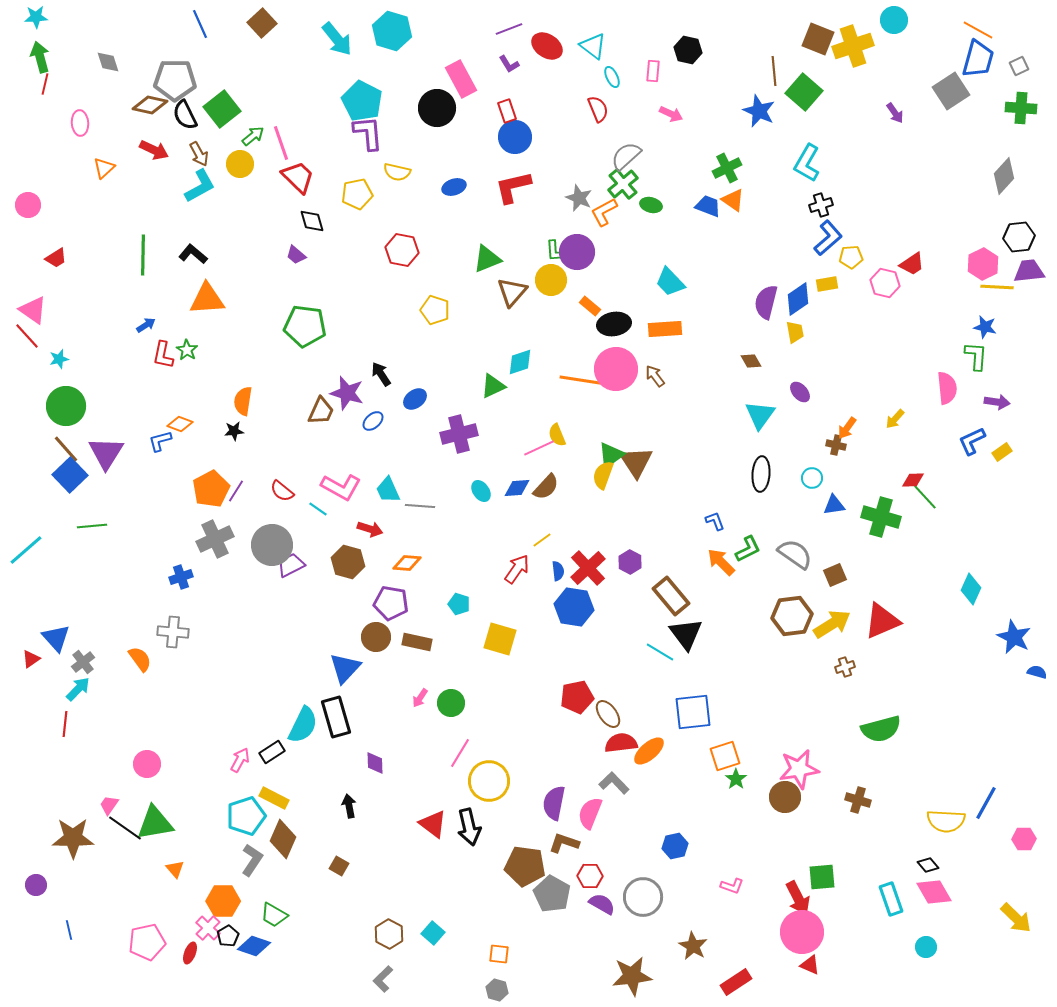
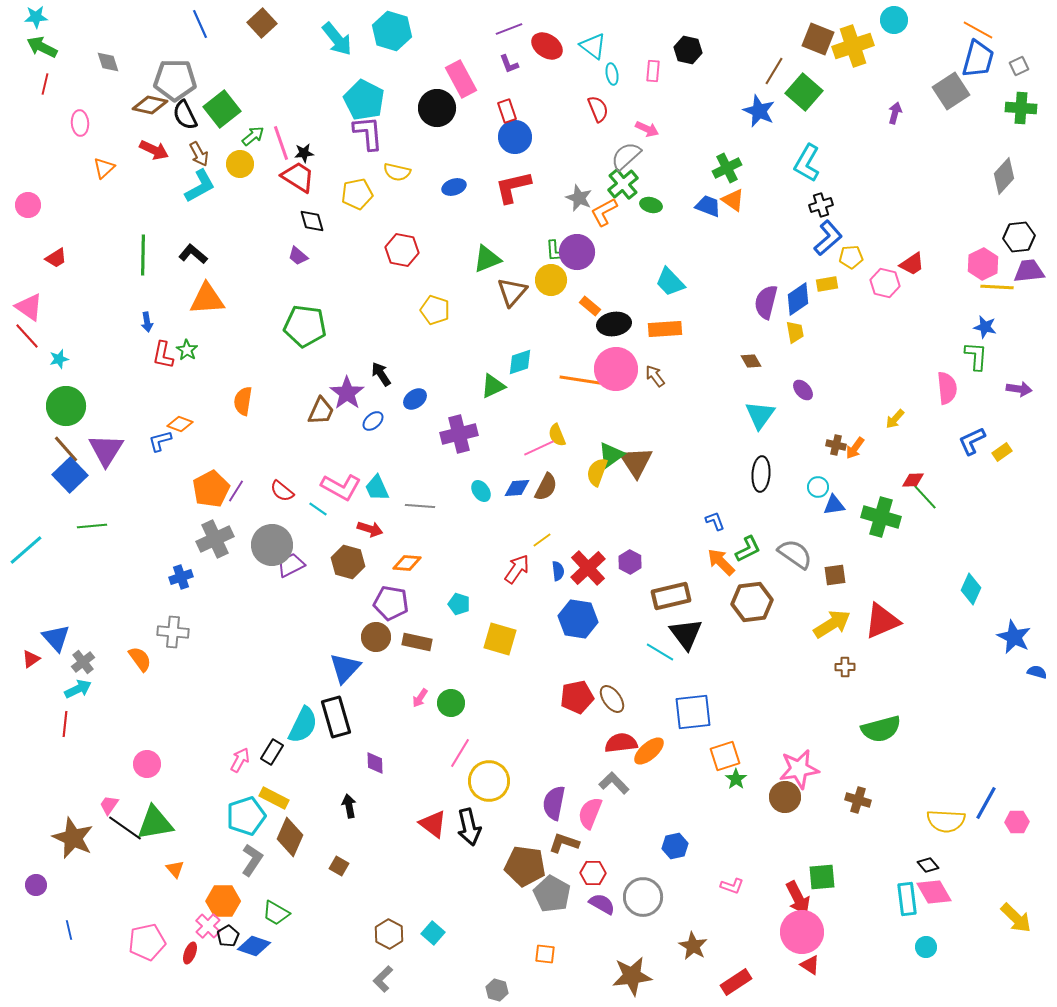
green arrow at (40, 57): moved 2 px right, 10 px up; rotated 48 degrees counterclockwise
purple L-shape at (509, 64): rotated 10 degrees clockwise
brown line at (774, 71): rotated 36 degrees clockwise
cyan ellipse at (612, 77): moved 3 px up; rotated 15 degrees clockwise
cyan pentagon at (362, 101): moved 2 px right, 1 px up
purple arrow at (895, 113): rotated 130 degrees counterclockwise
pink arrow at (671, 114): moved 24 px left, 15 px down
red trapezoid at (298, 177): rotated 12 degrees counterclockwise
purple trapezoid at (296, 255): moved 2 px right, 1 px down
pink triangle at (33, 310): moved 4 px left, 3 px up
blue arrow at (146, 325): moved 1 px right, 3 px up; rotated 114 degrees clockwise
purple ellipse at (800, 392): moved 3 px right, 2 px up
purple star at (347, 393): rotated 20 degrees clockwise
purple arrow at (997, 402): moved 22 px right, 13 px up
orange arrow at (847, 428): moved 8 px right, 20 px down
black star at (234, 431): moved 70 px right, 278 px up
purple triangle at (106, 453): moved 3 px up
yellow semicircle at (603, 475): moved 6 px left, 3 px up
cyan circle at (812, 478): moved 6 px right, 9 px down
brown semicircle at (546, 487): rotated 16 degrees counterclockwise
cyan trapezoid at (388, 490): moved 11 px left, 2 px up
brown square at (835, 575): rotated 15 degrees clockwise
brown rectangle at (671, 596): rotated 63 degrees counterclockwise
blue hexagon at (574, 607): moved 4 px right, 12 px down
brown hexagon at (792, 616): moved 40 px left, 14 px up
brown cross at (845, 667): rotated 18 degrees clockwise
cyan arrow at (78, 689): rotated 20 degrees clockwise
brown ellipse at (608, 714): moved 4 px right, 15 px up
black rectangle at (272, 752): rotated 25 degrees counterclockwise
brown star at (73, 838): rotated 24 degrees clockwise
brown diamond at (283, 839): moved 7 px right, 2 px up
pink hexagon at (1024, 839): moved 7 px left, 17 px up
red hexagon at (590, 876): moved 3 px right, 3 px up
cyan rectangle at (891, 899): moved 16 px right; rotated 12 degrees clockwise
green trapezoid at (274, 915): moved 2 px right, 2 px up
pink cross at (208, 928): moved 2 px up
orange square at (499, 954): moved 46 px right
red triangle at (810, 965): rotated 10 degrees clockwise
